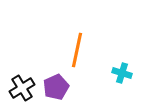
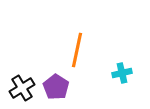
cyan cross: rotated 30 degrees counterclockwise
purple pentagon: rotated 15 degrees counterclockwise
